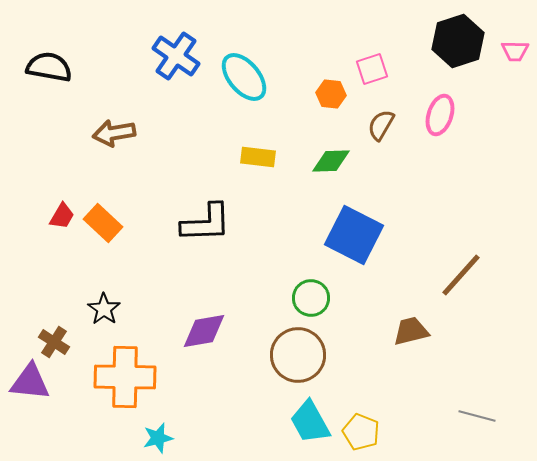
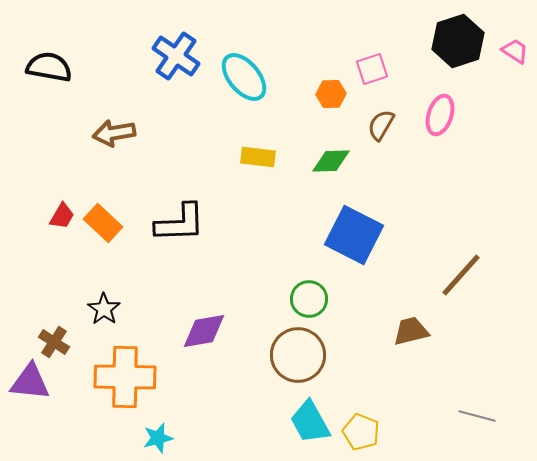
pink trapezoid: rotated 148 degrees counterclockwise
orange hexagon: rotated 8 degrees counterclockwise
black L-shape: moved 26 px left
green circle: moved 2 px left, 1 px down
